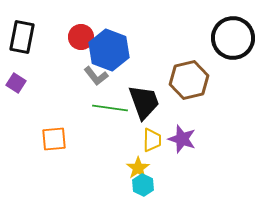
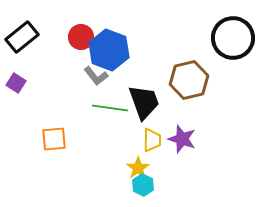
black rectangle: rotated 40 degrees clockwise
